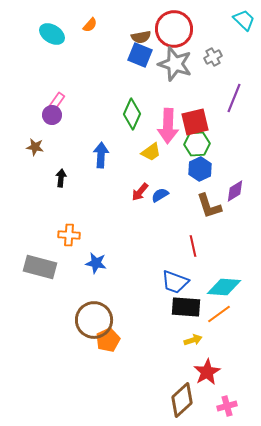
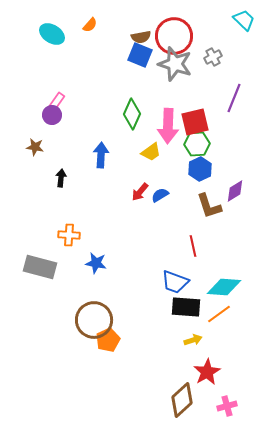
red circle: moved 7 px down
